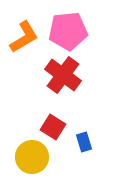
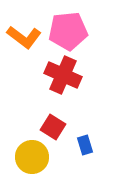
orange L-shape: rotated 68 degrees clockwise
red cross: rotated 12 degrees counterclockwise
blue rectangle: moved 1 px right, 3 px down
